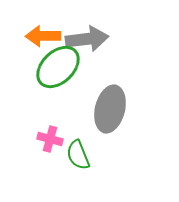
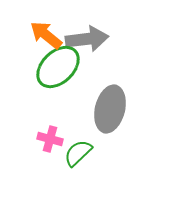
orange arrow: moved 3 px right, 1 px up; rotated 40 degrees clockwise
green semicircle: moved 2 px up; rotated 68 degrees clockwise
